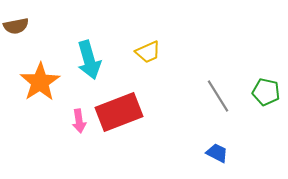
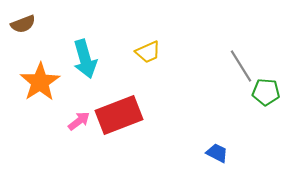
brown semicircle: moved 7 px right, 2 px up; rotated 10 degrees counterclockwise
cyan arrow: moved 4 px left, 1 px up
green pentagon: rotated 8 degrees counterclockwise
gray line: moved 23 px right, 30 px up
red rectangle: moved 3 px down
pink arrow: rotated 120 degrees counterclockwise
